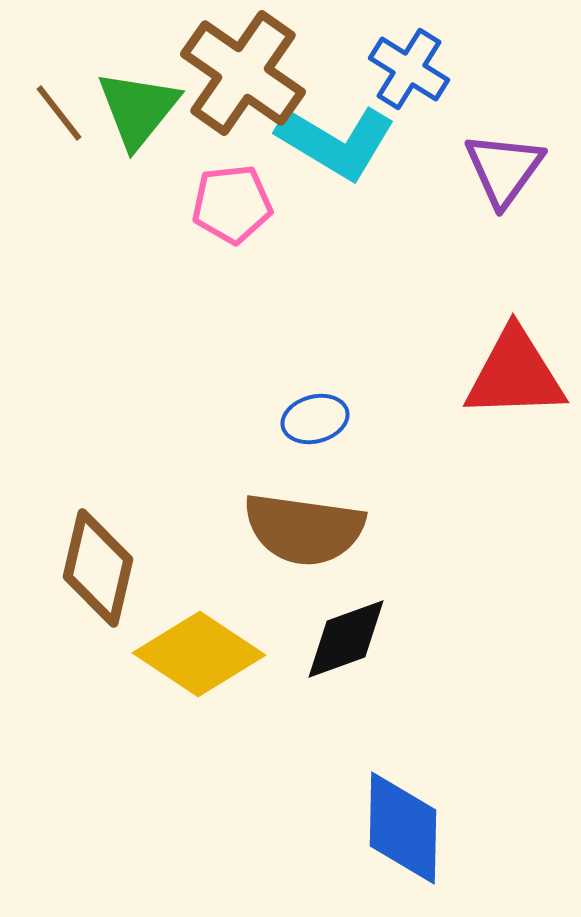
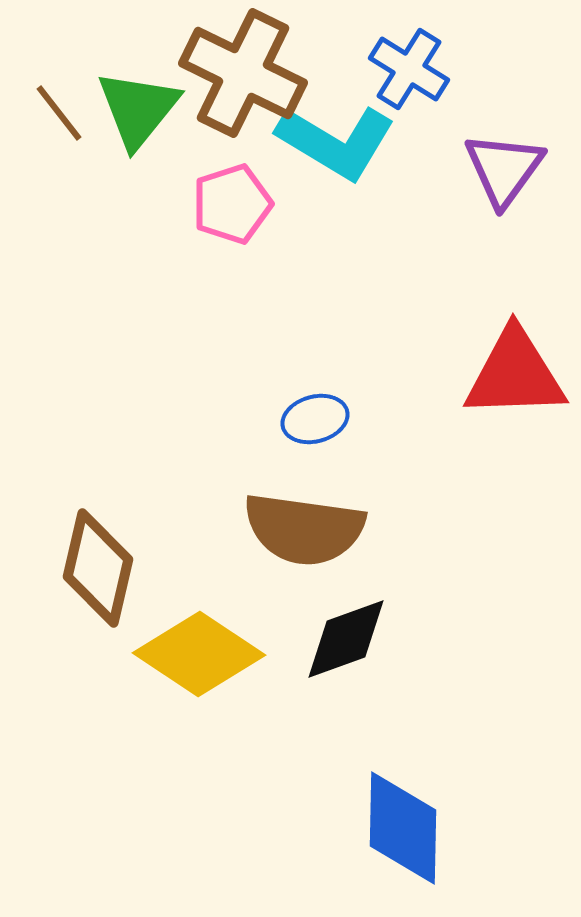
brown cross: rotated 9 degrees counterclockwise
pink pentagon: rotated 12 degrees counterclockwise
